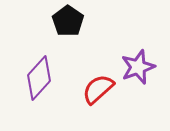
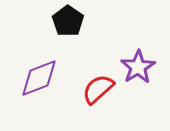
purple star: rotated 12 degrees counterclockwise
purple diamond: rotated 27 degrees clockwise
